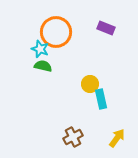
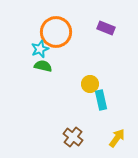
cyan star: rotated 30 degrees clockwise
cyan rectangle: moved 1 px down
brown cross: rotated 24 degrees counterclockwise
